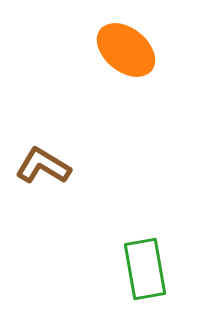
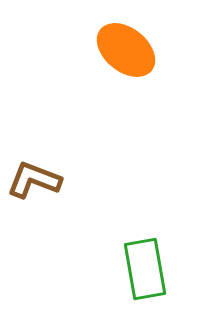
brown L-shape: moved 9 px left, 14 px down; rotated 10 degrees counterclockwise
